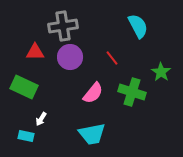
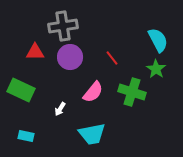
cyan semicircle: moved 20 px right, 14 px down
green star: moved 5 px left, 3 px up
green rectangle: moved 3 px left, 3 px down
pink semicircle: moved 1 px up
white arrow: moved 19 px right, 10 px up
